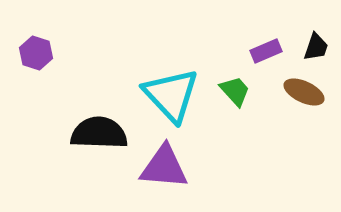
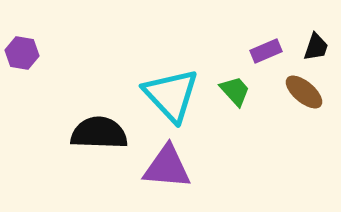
purple hexagon: moved 14 px left; rotated 8 degrees counterclockwise
brown ellipse: rotated 15 degrees clockwise
purple triangle: moved 3 px right
